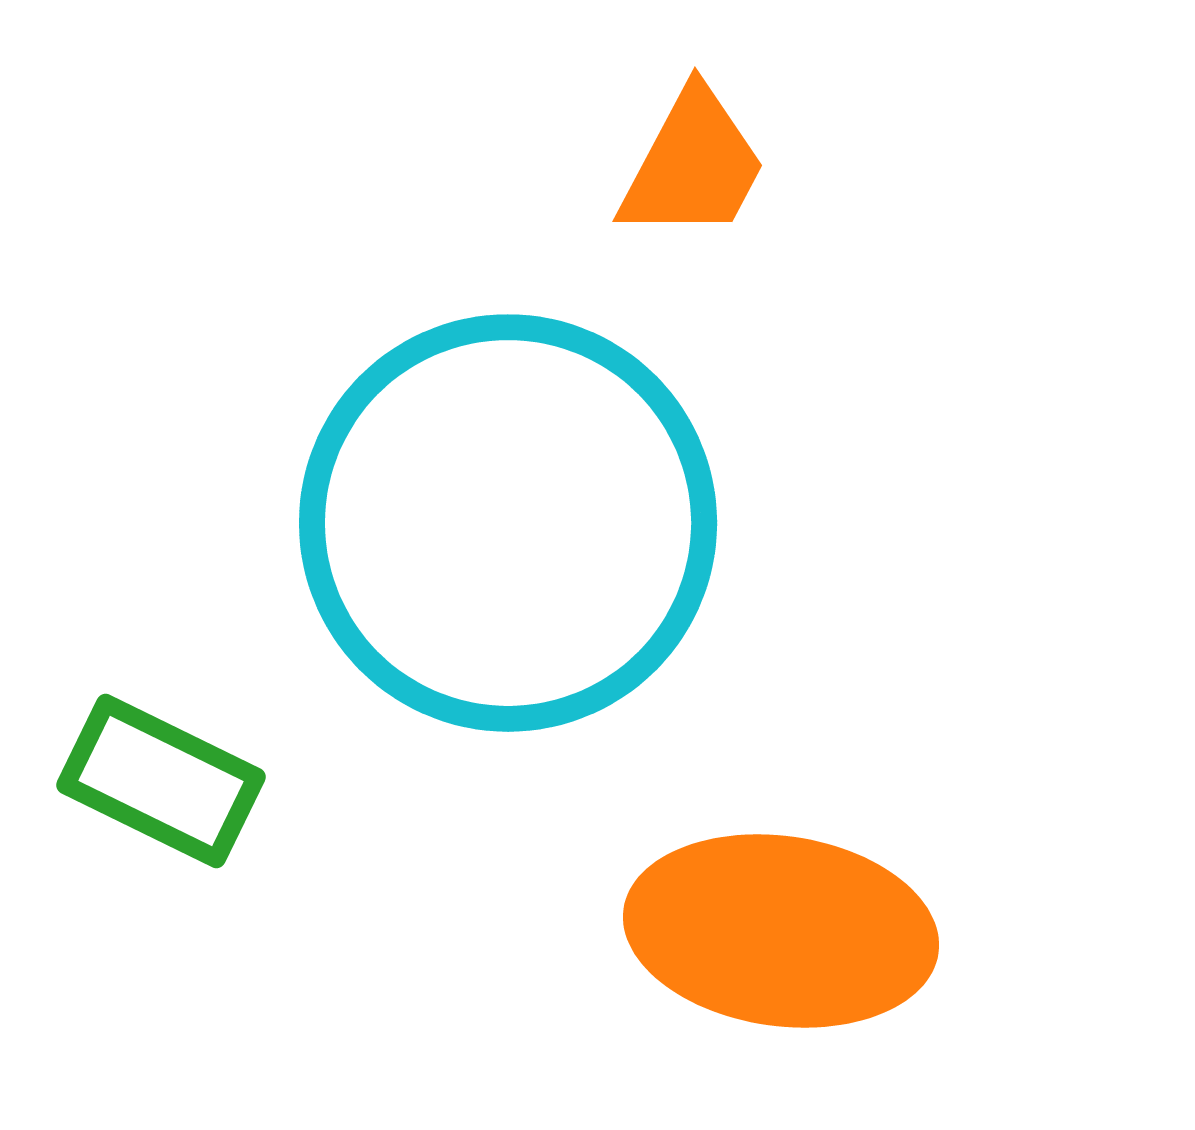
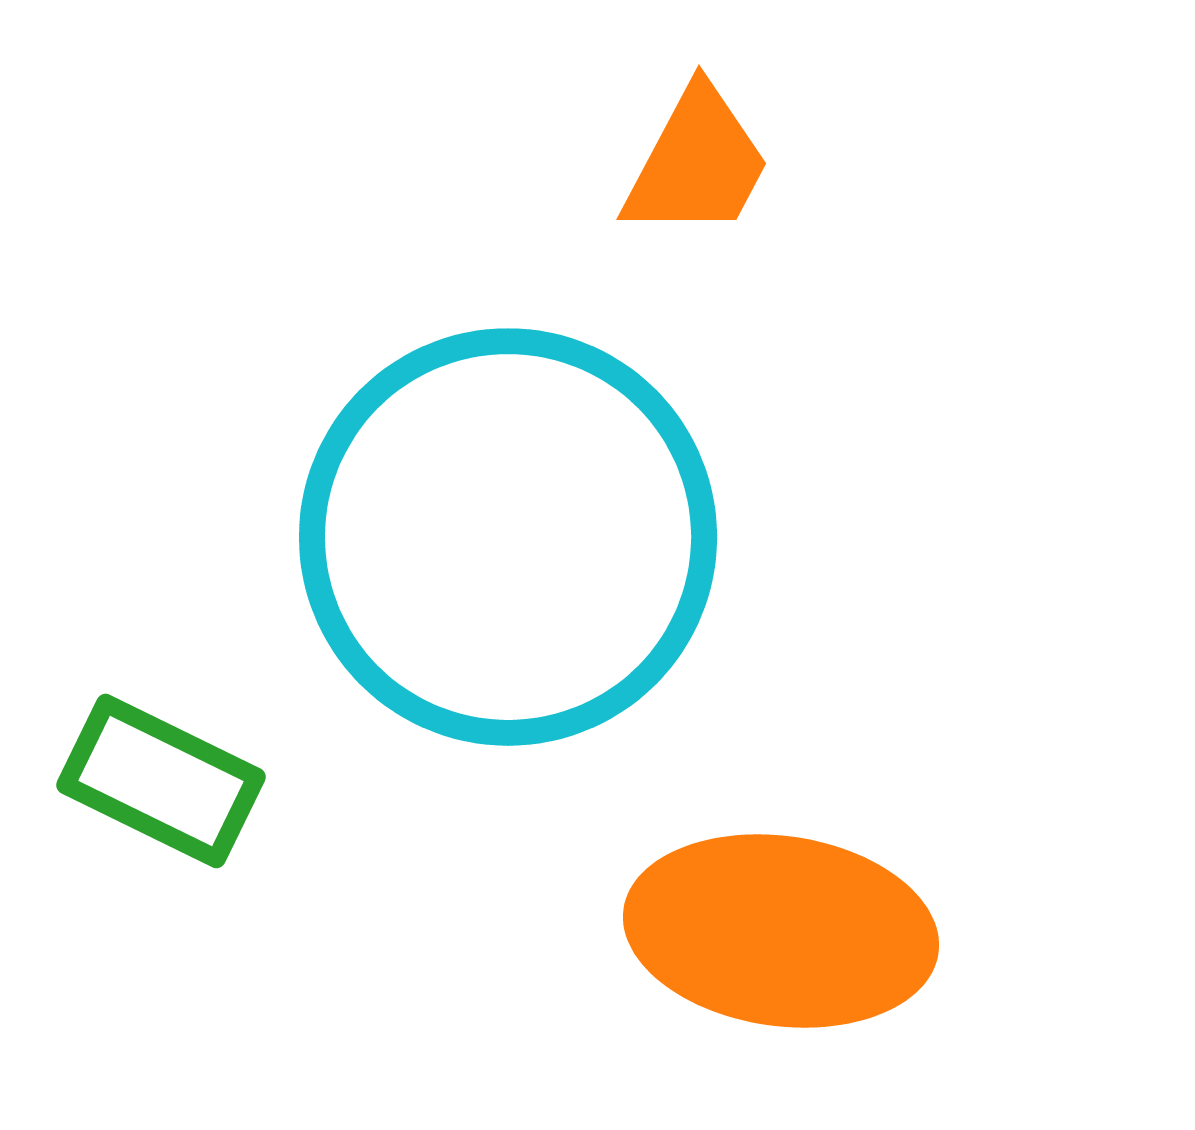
orange trapezoid: moved 4 px right, 2 px up
cyan circle: moved 14 px down
